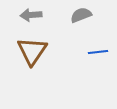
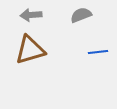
brown triangle: moved 2 px left, 1 px up; rotated 40 degrees clockwise
